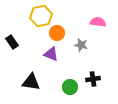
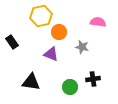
orange circle: moved 2 px right, 1 px up
gray star: moved 1 px right, 2 px down
